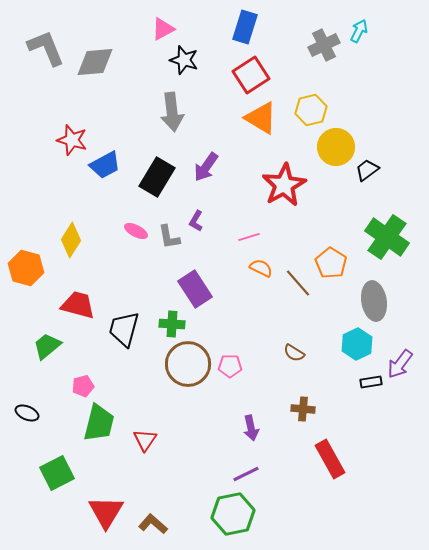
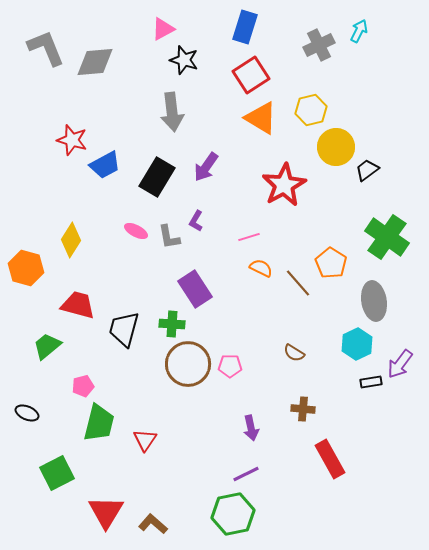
gray cross at (324, 45): moved 5 px left
